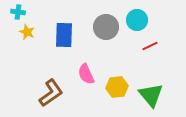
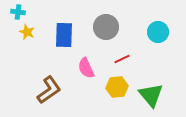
cyan circle: moved 21 px right, 12 px down
red line: moved 28 px left, 13 px down
pink semicircle: moved 6 px up
brown L-shape: moved 2 px left, 3 px up
